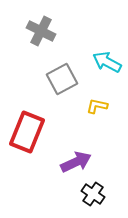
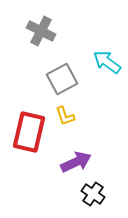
cyan arrow: rotated 8 degrees clockwise
yellow L-shape: moved 32 px left, 10 px down; rotated 120 degrees counterclockwise
red rectangle: moved 2 px right; rotated 9 degrees counterclockwise
